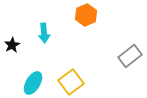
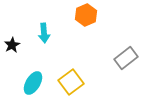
gray rectangle: moved 4 px left, 2 px down
